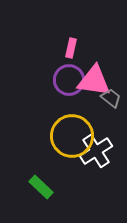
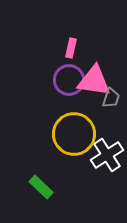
gray trapezoid: rotated 70 degrees clockwise
yellow circle: moved 2 px right, 2 px up
white cross: moved 11 px right, 4 px down
